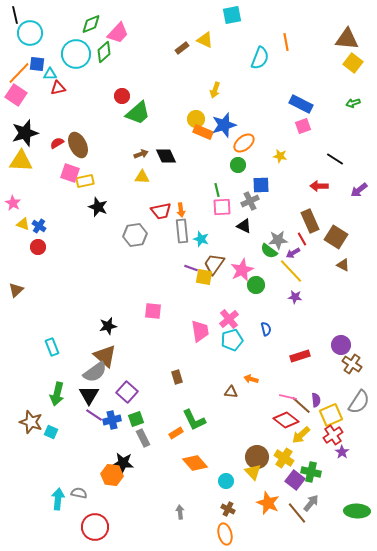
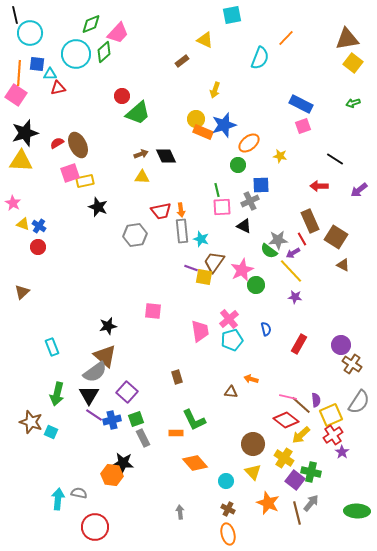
brown triangle at (347, 39): rotated 15 degrees counterclockwise
orange line at (286, 42): moved 4 px up; rotated 54 degrees clockwise
brown rectangle at (182, 48): moved 13 px down
orange line at (19, 73): rotated 40 degrees counterclockwise
orange ellipse at (244, 143): moved 5 px right
pink square at (70, 173): rotated 36 degrees counterclockwise
brown trapezoid at (214, 264): moved 2 px up
brown triangle at (16, 290): moved 6 px right, 2 px down
red rectangle at (300, 356): moved 1 px left, 12 px up; rotated 42 degrees counterclockwise
orange rectangle at (176, 433): rotated 32 degrees clockwise
brown circle at (257, 457): moved 4 px left, 13 px up
brown line at (297, 513): rotated 25 degrees clockwise
orange ellipse at (225, 534): moved 3 px right
